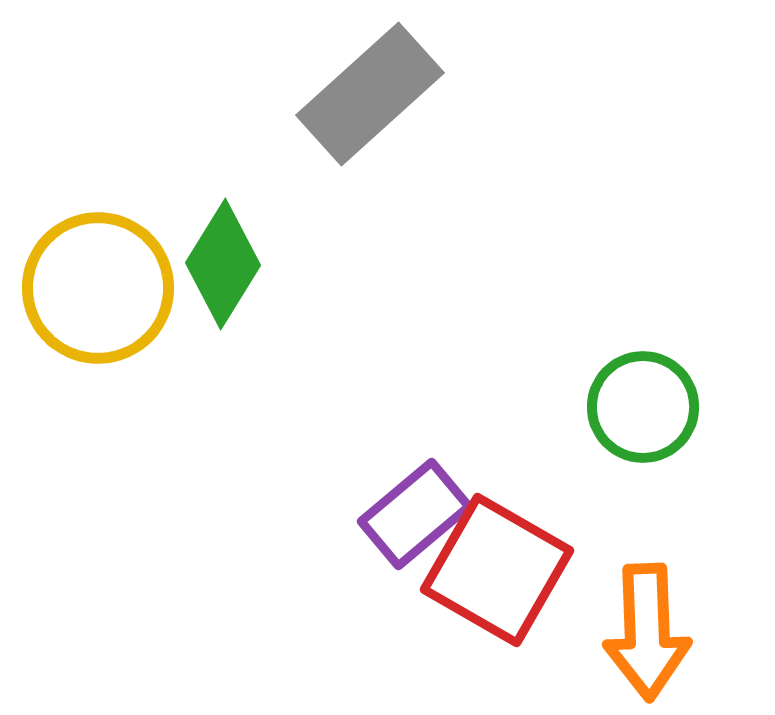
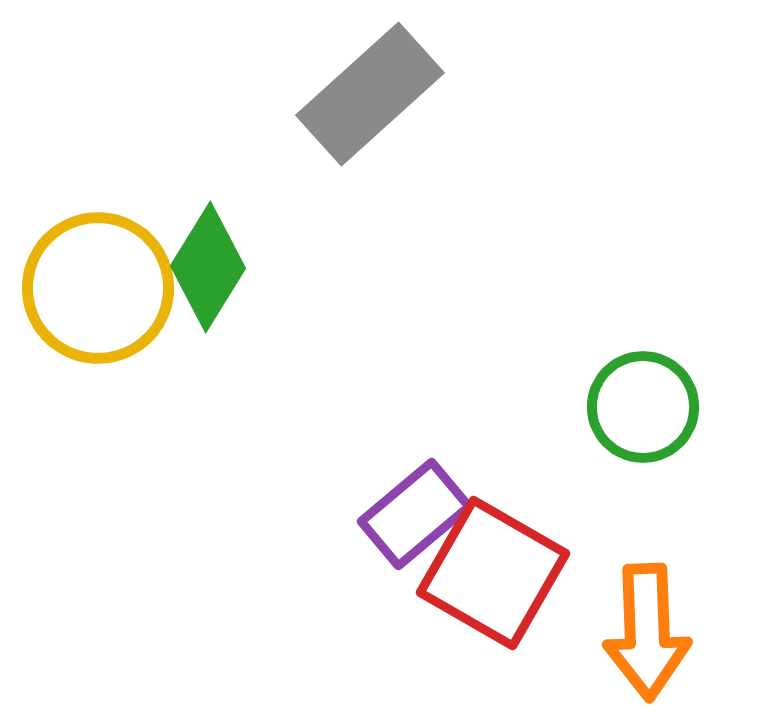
green diamond: moved 15 px left, 3 px down
red square: moved 4 px left, 3 px down
